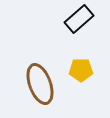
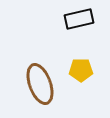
black rectangle: rotated 28 degrees clockwise
